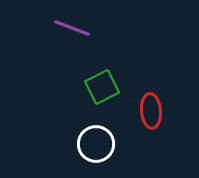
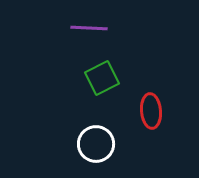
purple line: moved 17 px right; rotated 18 degrees counterclockwise
green square: moved 9 px up
